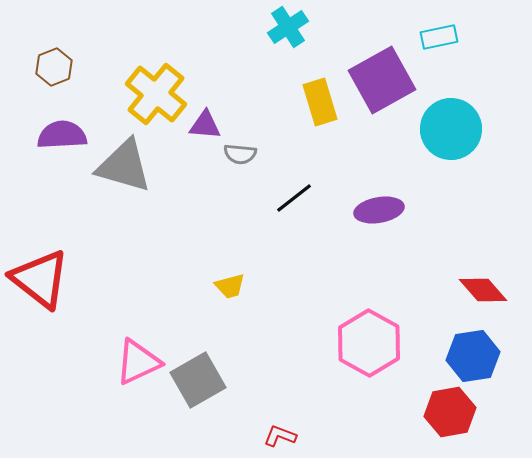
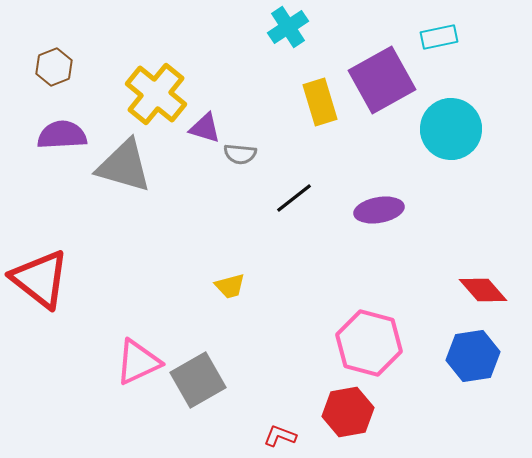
purple triangle: moved 3 px down; rotated 12 degrees clockwise
pink hexagon: rotated 14 degrees counterclockwise
red hexagon: moved 102 px left
